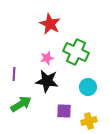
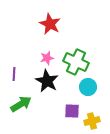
green cross: moved 10 px down
black star: rotated 20 degrees clockwise
purple square: moved 8 px right
yellow cross: moved 3 px right
